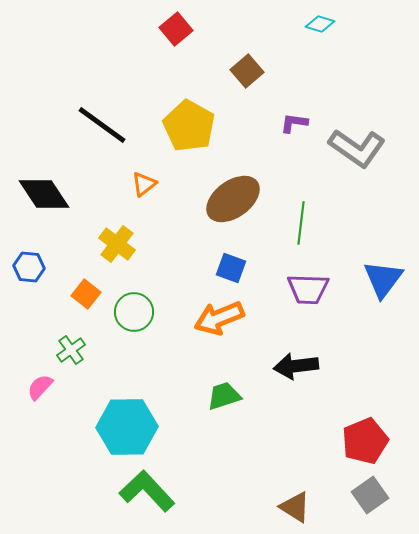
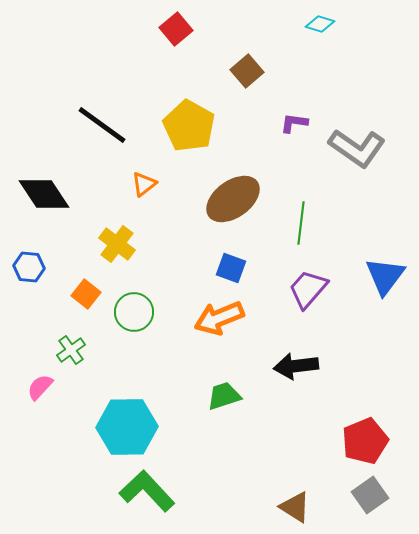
blue triangle: moved 2 px right, 3 px up
purple trapezoid: rotated 129 degrees clockwise
